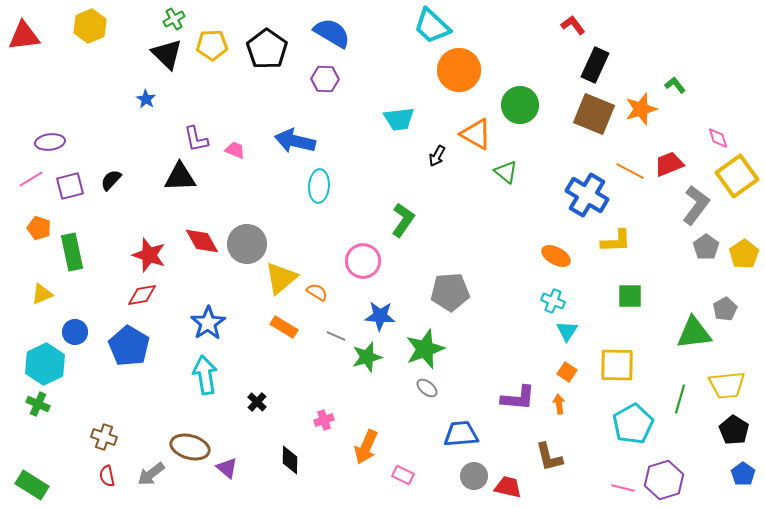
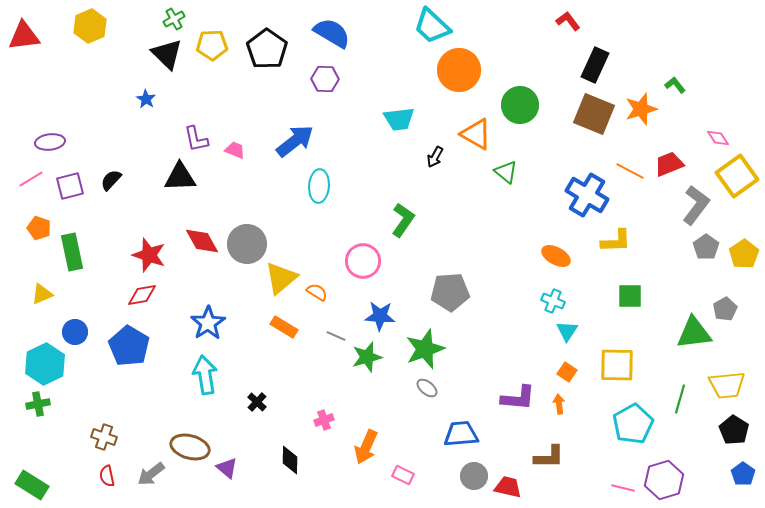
red L-shape at (573, 25): moved 5 px left, 4 px up
pink diamond at (718, 138): rotated 15 degrees counterclockwise
blue arrow at (295, 141): rotated 129 degrees clockwise
black arrow at (437, 156): moved 2 px left, 1 px down
green cross at (38, 404): rotated 35 degrees counterclockwise
brown L-shape at (549, 457): rotated 76 degrees counterclockwise
